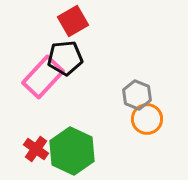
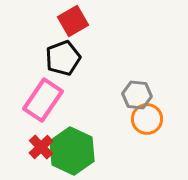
black pentagon: moved 2 px left; rotated 16 degrees counterclockwise
pink rectangle: moved 23 px down; rotated 9 degrees counterclockwise
gray hexagon: rotated 16 degrees counterclockwise
red cross: moved 5 px right, 2 px up; rotated 10 degrees clockwise
